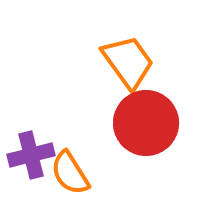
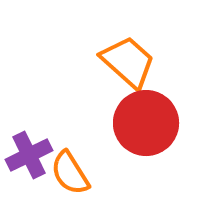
orange trapezoid: rotated 12 degrees counterclockwise
purple cross: moved 2 px left; rotated 12 degrees counterclockwise
